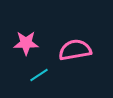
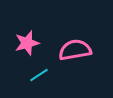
pink star: moved 1 px right; rotated 15 degrees counterclockwise
